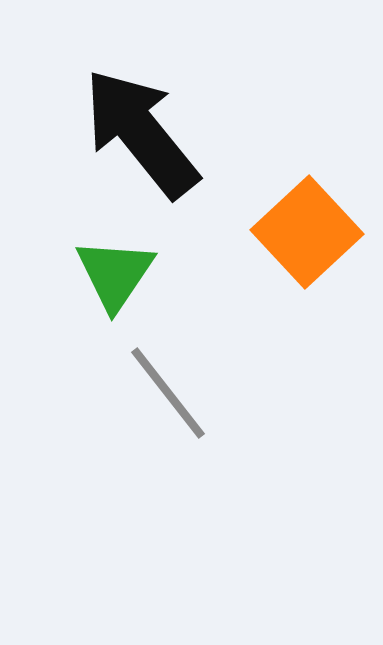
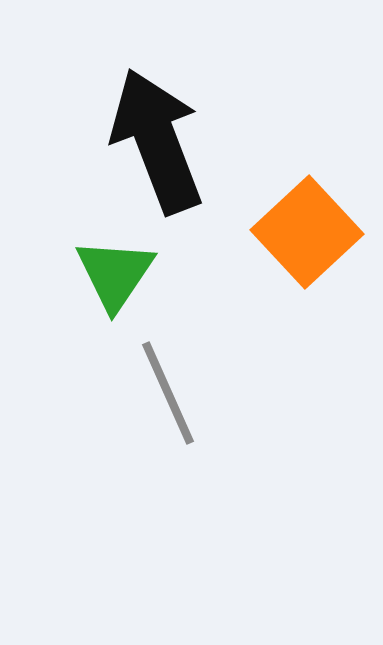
black arrow: moved 16 px right, 8 px down; rotated 18 degrees clockwise
gray line: rotated 14 degrees clockwise
